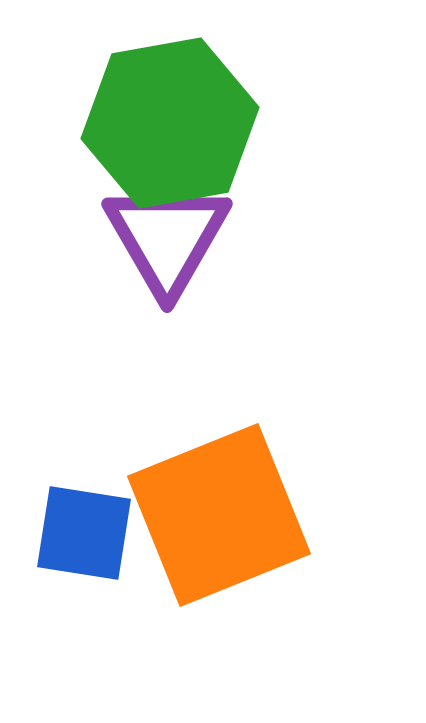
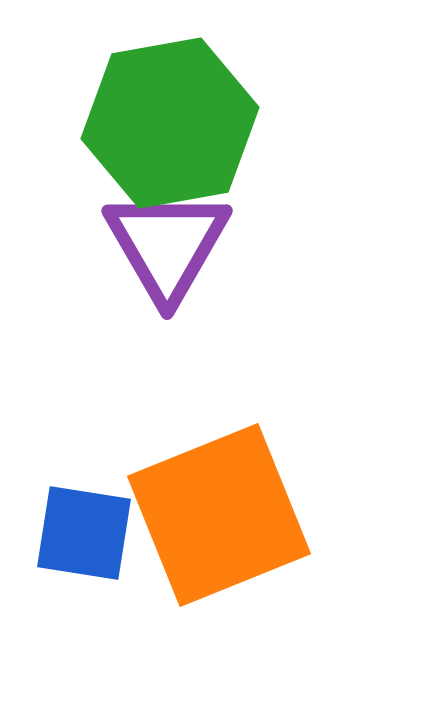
purple triangle: moved 7 px down
